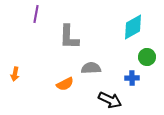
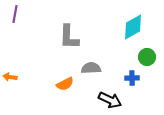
purple line: moved 21 px left
orange arrow: moved 5 px left, 3 px down; rotated 88 degrees clockwise
